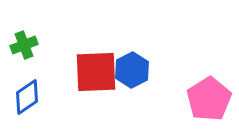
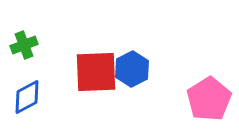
blue hexagon: moved 1 px up
blue diamond: rotated 6 degrees clockwise
